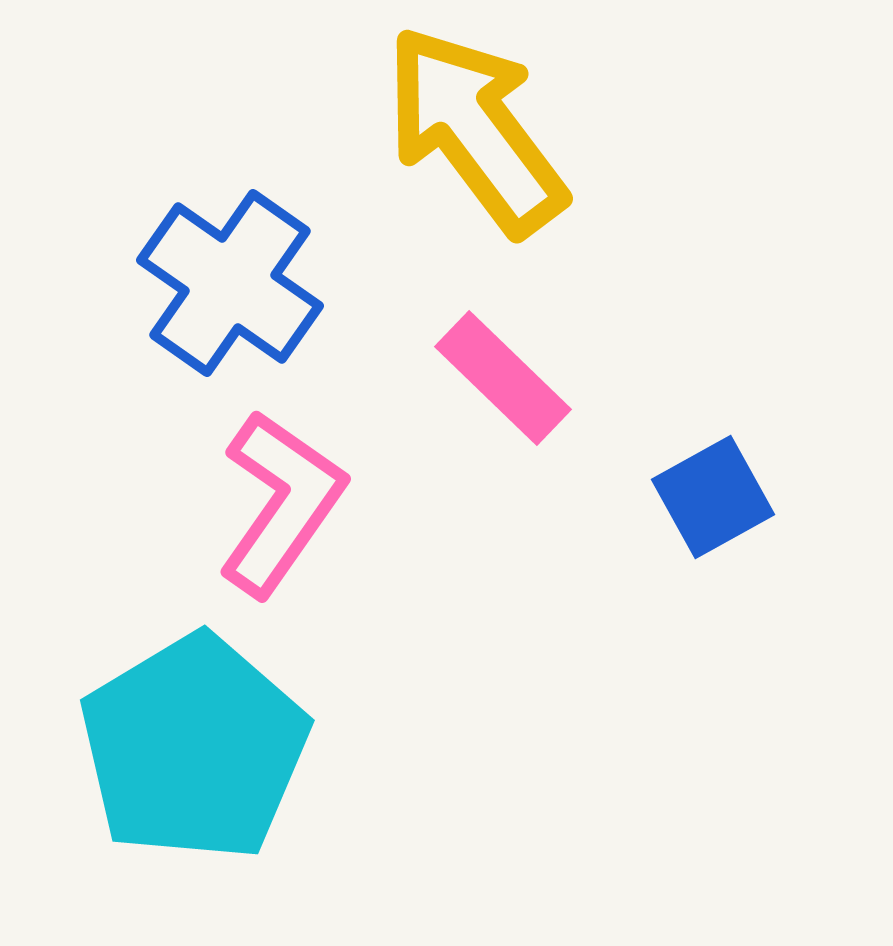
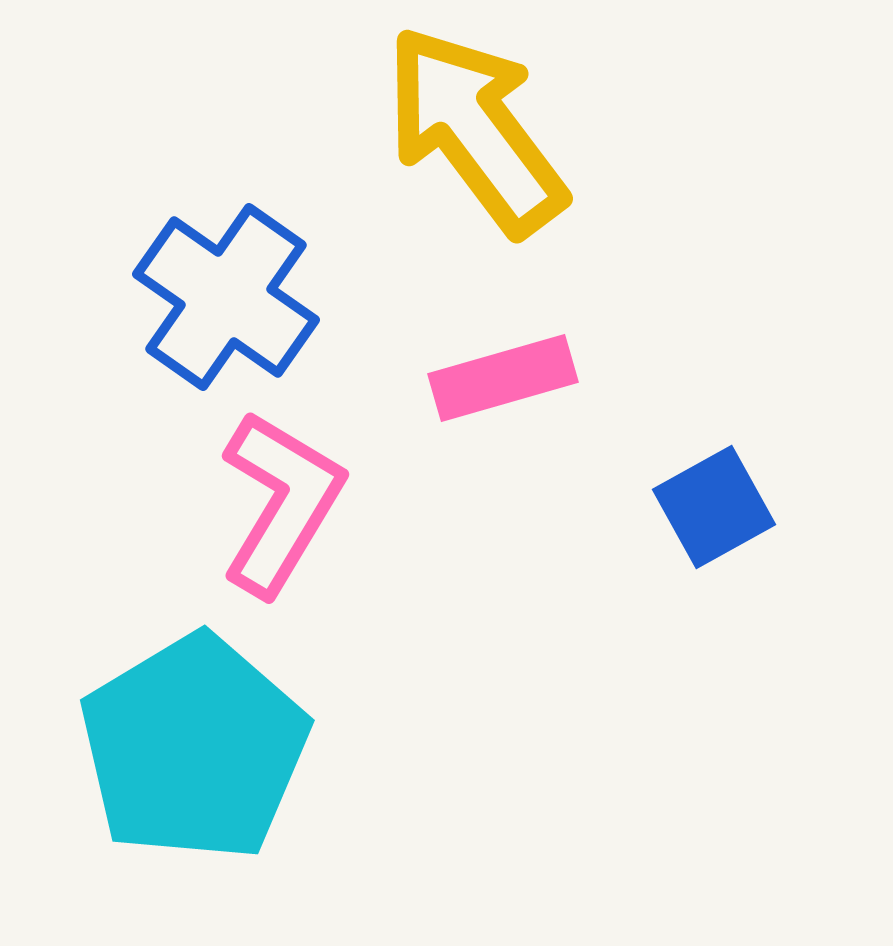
blue cross: moved 4 px left, 14 px down
pink rectangle: rotated 60 degrees counterclockwise
blue square: moved 1 px right, 10 px down
pink L-shape: rotated 4 degrees counterclockwise
